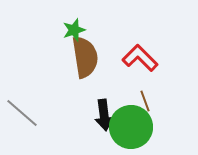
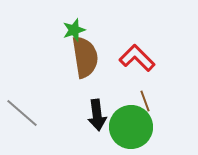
red L-shape: moved 3 px left
black arrow: moved 7 px left
